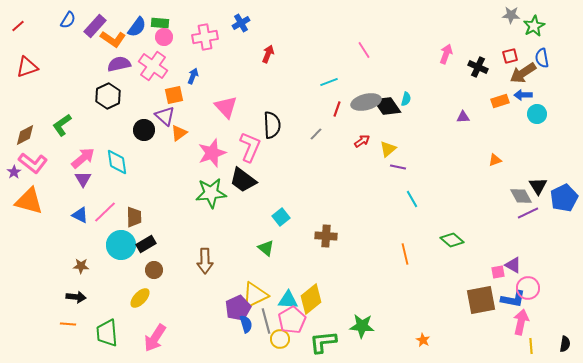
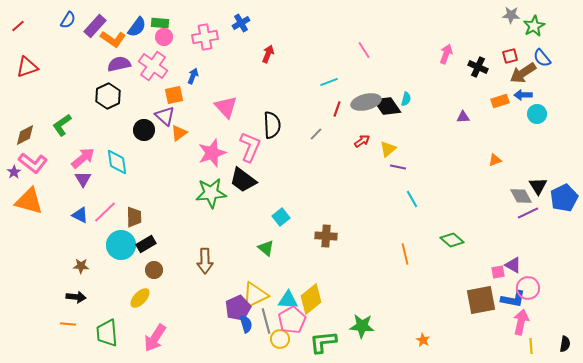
blue semicircle at (542, 58): rotated 30 degrees counterclockwise
